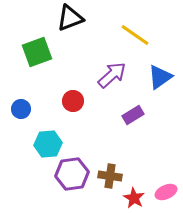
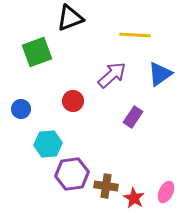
yellow line: rotated 32 degrees counterclockwise
blue triangle: moved 3 px up
purple rectangle: moved 2 px down; rotated 25 degrees counterclockwise
brown cross: moved 4 px left, 10 px down
pink ellipse: rotated 40 degrees counterclockwise
